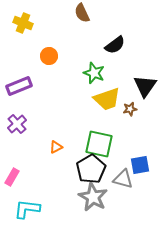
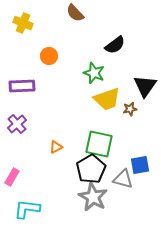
brown semicircle: moved 7 px left; rotated 18 degrees counterclockwise
purple rectangle: moved 3 px right; rotated 20 degrees clockwise
